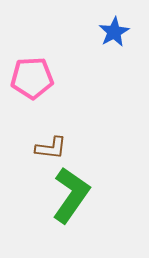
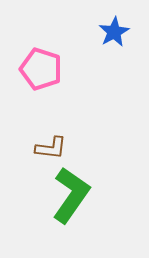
pink pentagon: moved 9 px right, 9 px up; rotated 21 degrees clockwise
